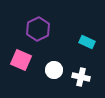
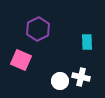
cyan rectangle: rotated 63 degrees clockwise
white circle: moved 6 px right, 11 px down
